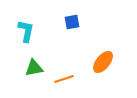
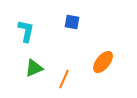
blue square: rotated 21 degrees clockwise
green triangle: rotated 12 degrees counterclockwise
orange line: rotated 48 degrees counterclockwise
